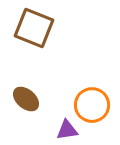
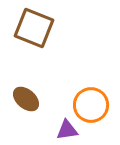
orange circle: moved 1 px left
